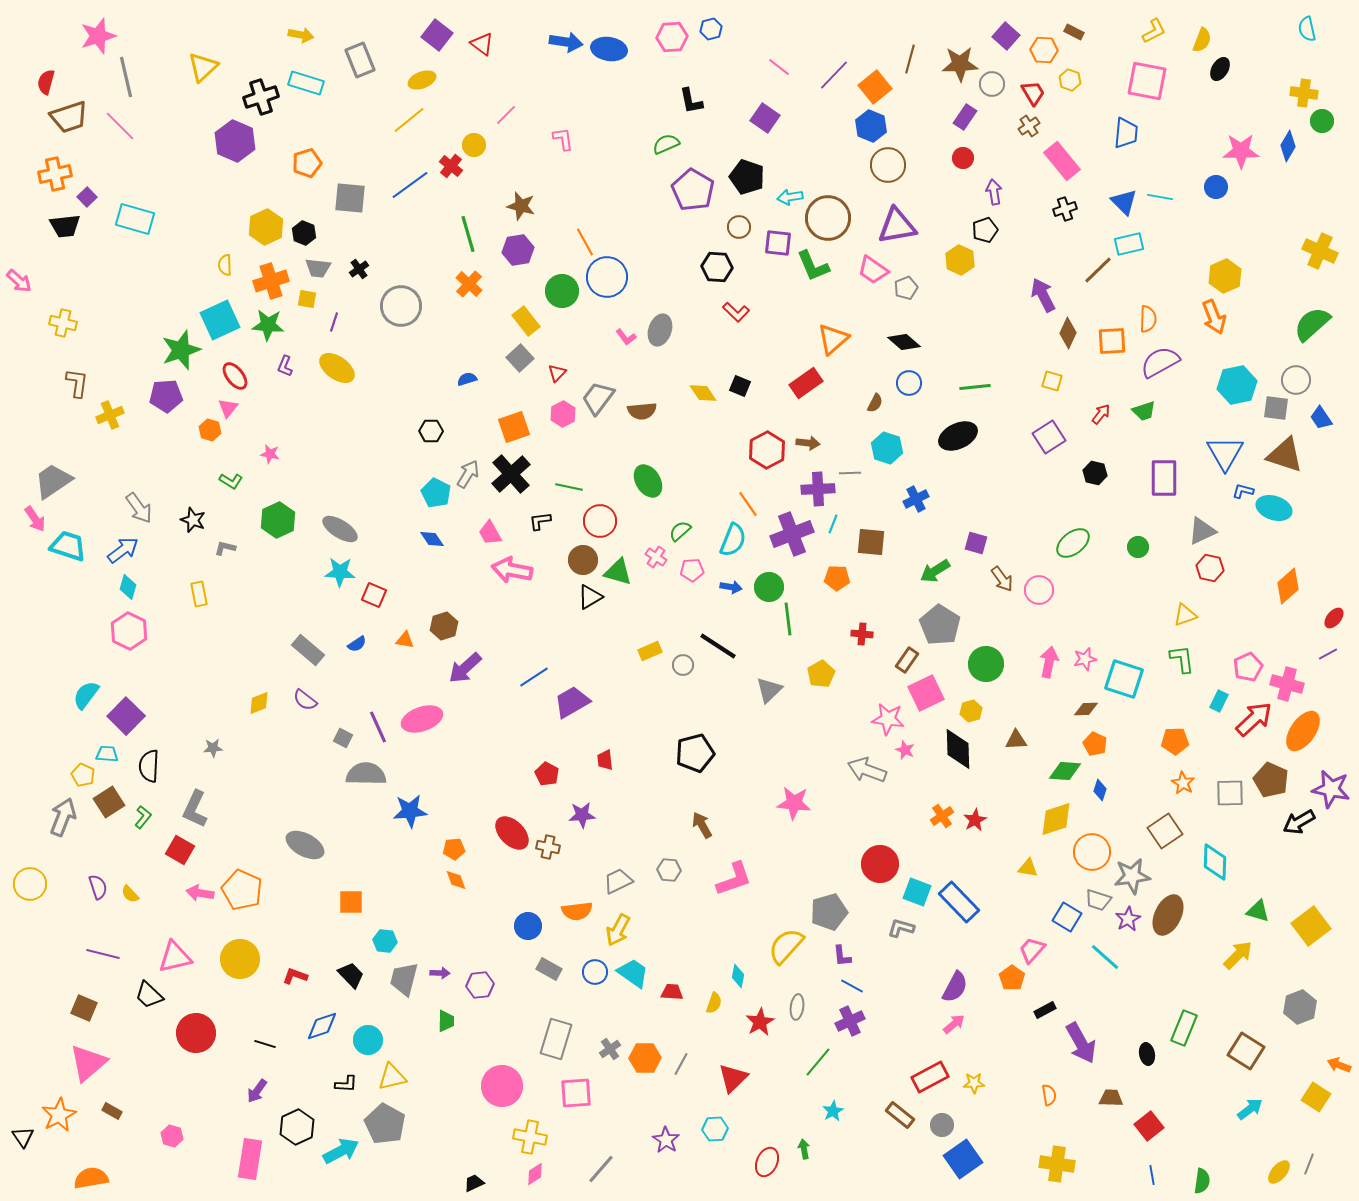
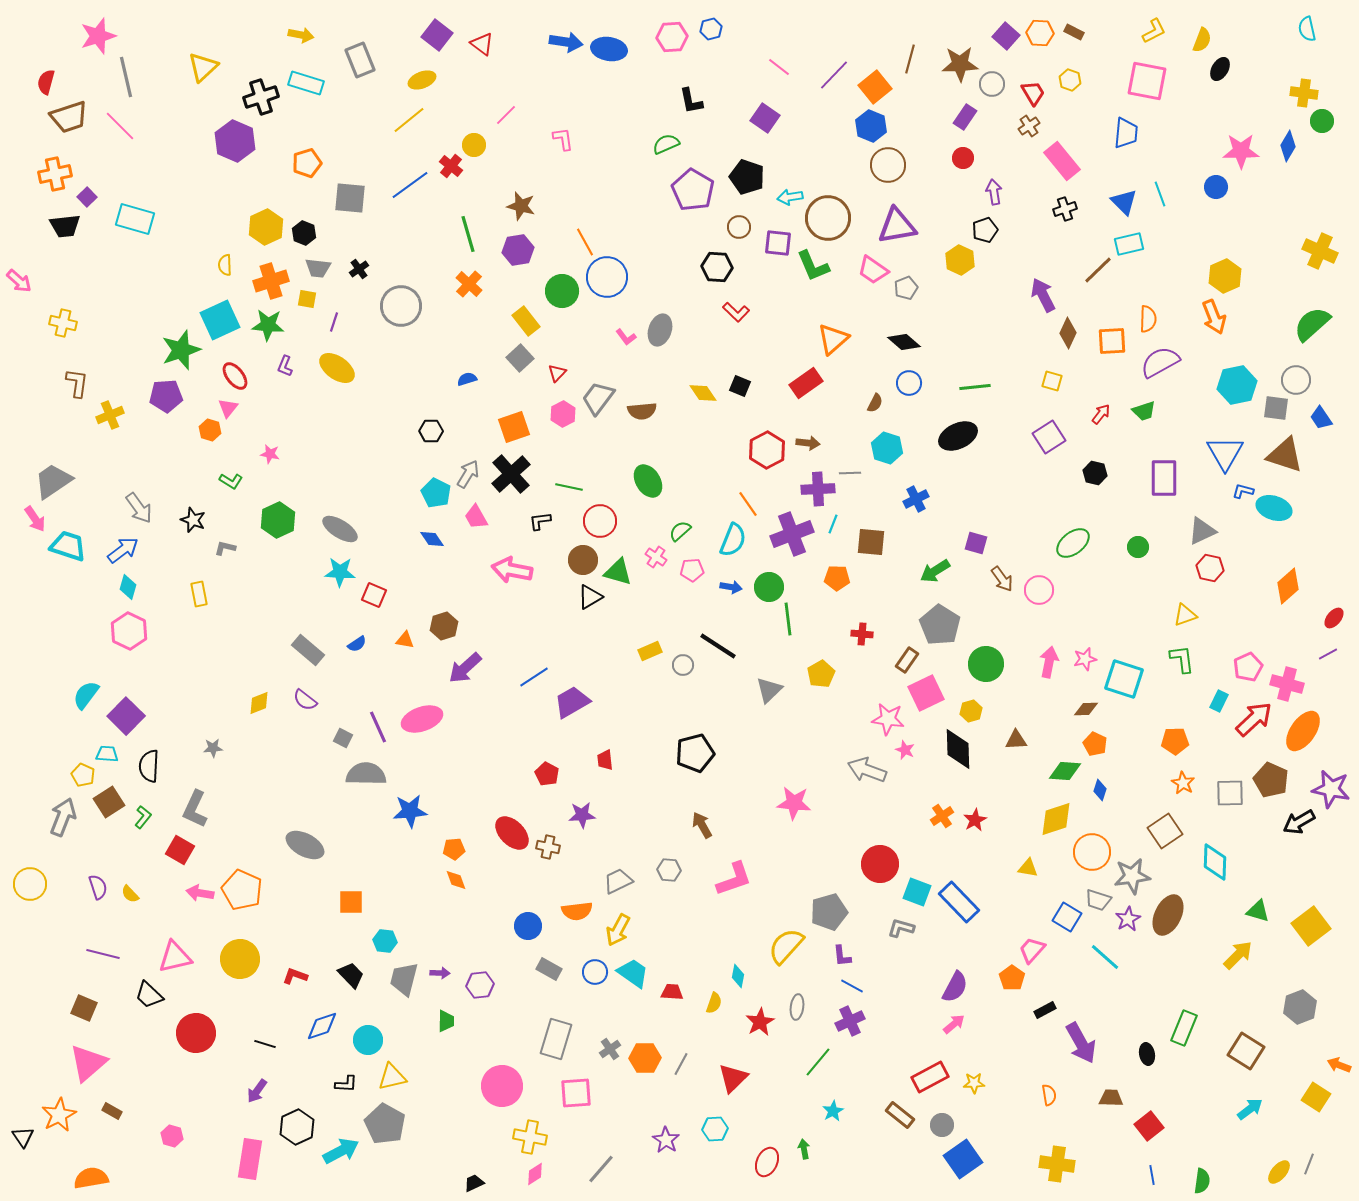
orange hexagon at (1044, 50): moved 4 px left, 17 px up
cyan line at (1160, 197): moved 3 px up; rotated 60 degrees clockwise
pink trapezoid at (490, 533): moved 14 px left, 16 px up
